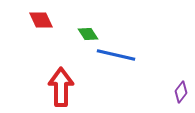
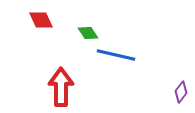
green diamond: moved 1 px up
